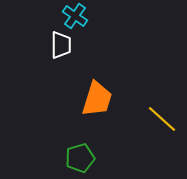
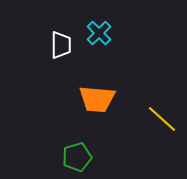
cyan cross: moved 24 px right, 17 px down; rotated 10 degrees clockwise
orange trapezoid: rotated 78 degrees clockwise
green pentagon: moved 3 px left, 1 px up
